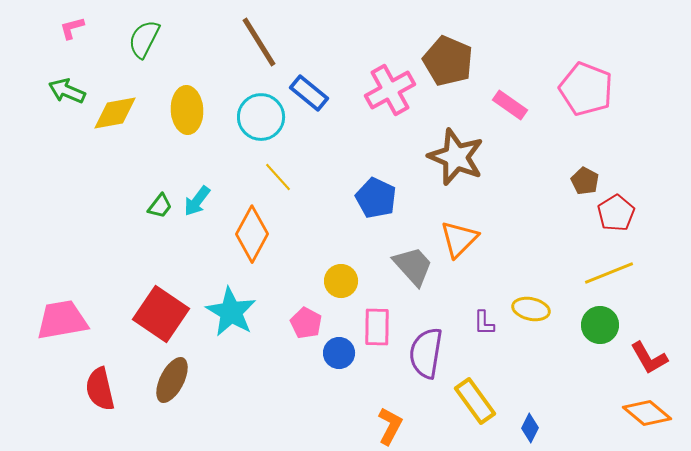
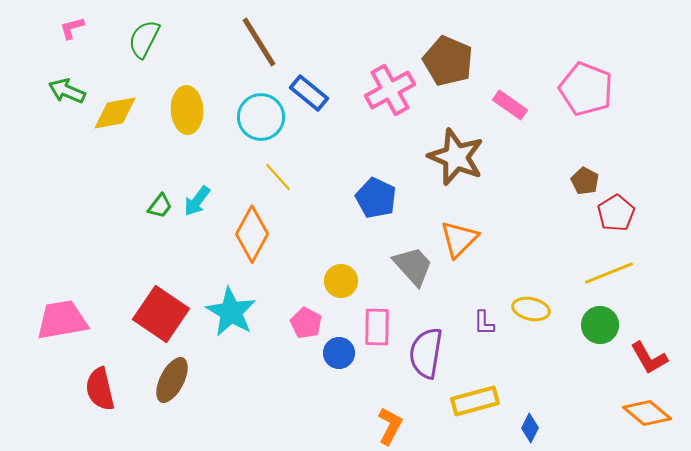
yellow rectangle at (475, 401): rotated 69 degrees counterclockwise
